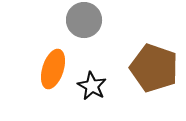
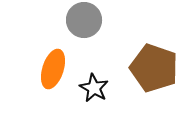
black star: moved 2 px right, 2 px down
